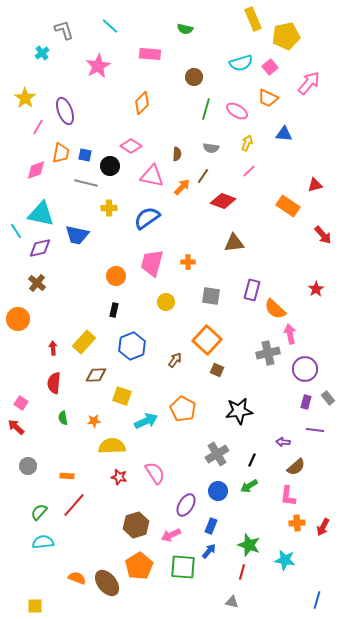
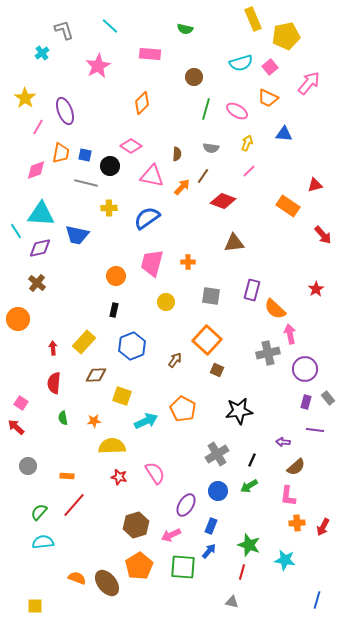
cyan triangle at (41, 214): rotated 8 degrees counterclockwise
